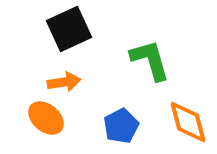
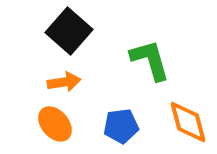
black square: moved 2 px down; rotated 24 degrees counterclockwise
orange ellipse: moved 9 px right, 6 px down; rotated 9 degrees clockwise
blue pentagon: rotated 20 degrees clockwise
